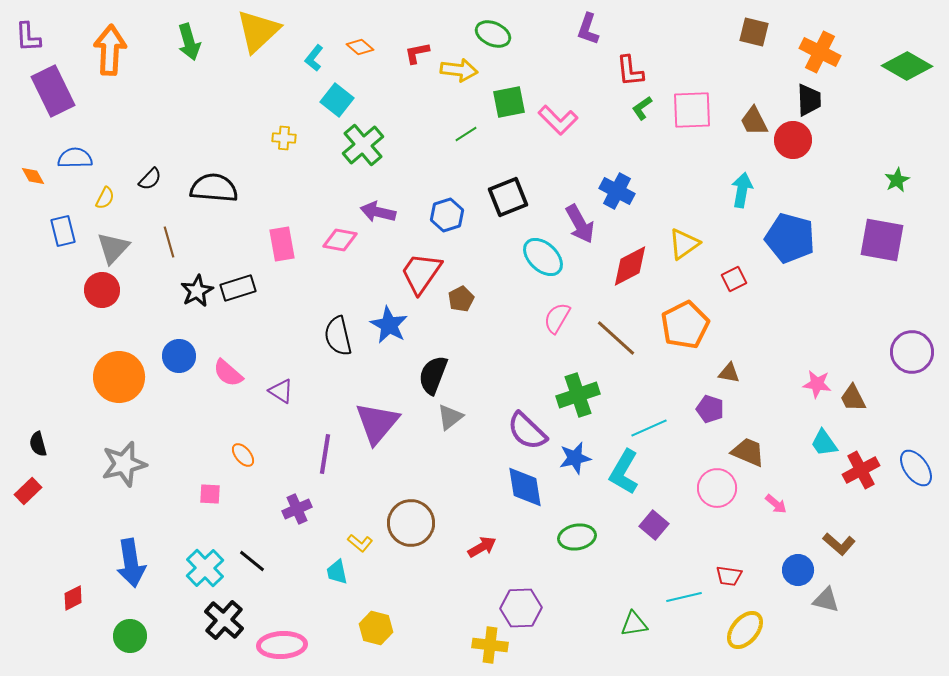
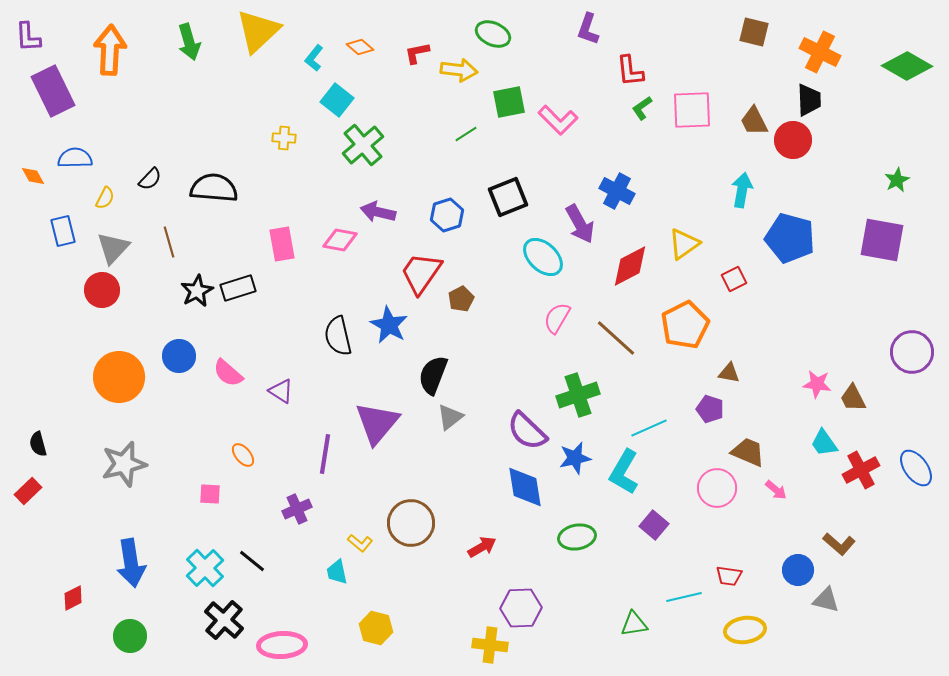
pink arrow at (776, 504): moved 14 px up
yellow ellipse at (745, 630): rotated 42 degrees clockwise
